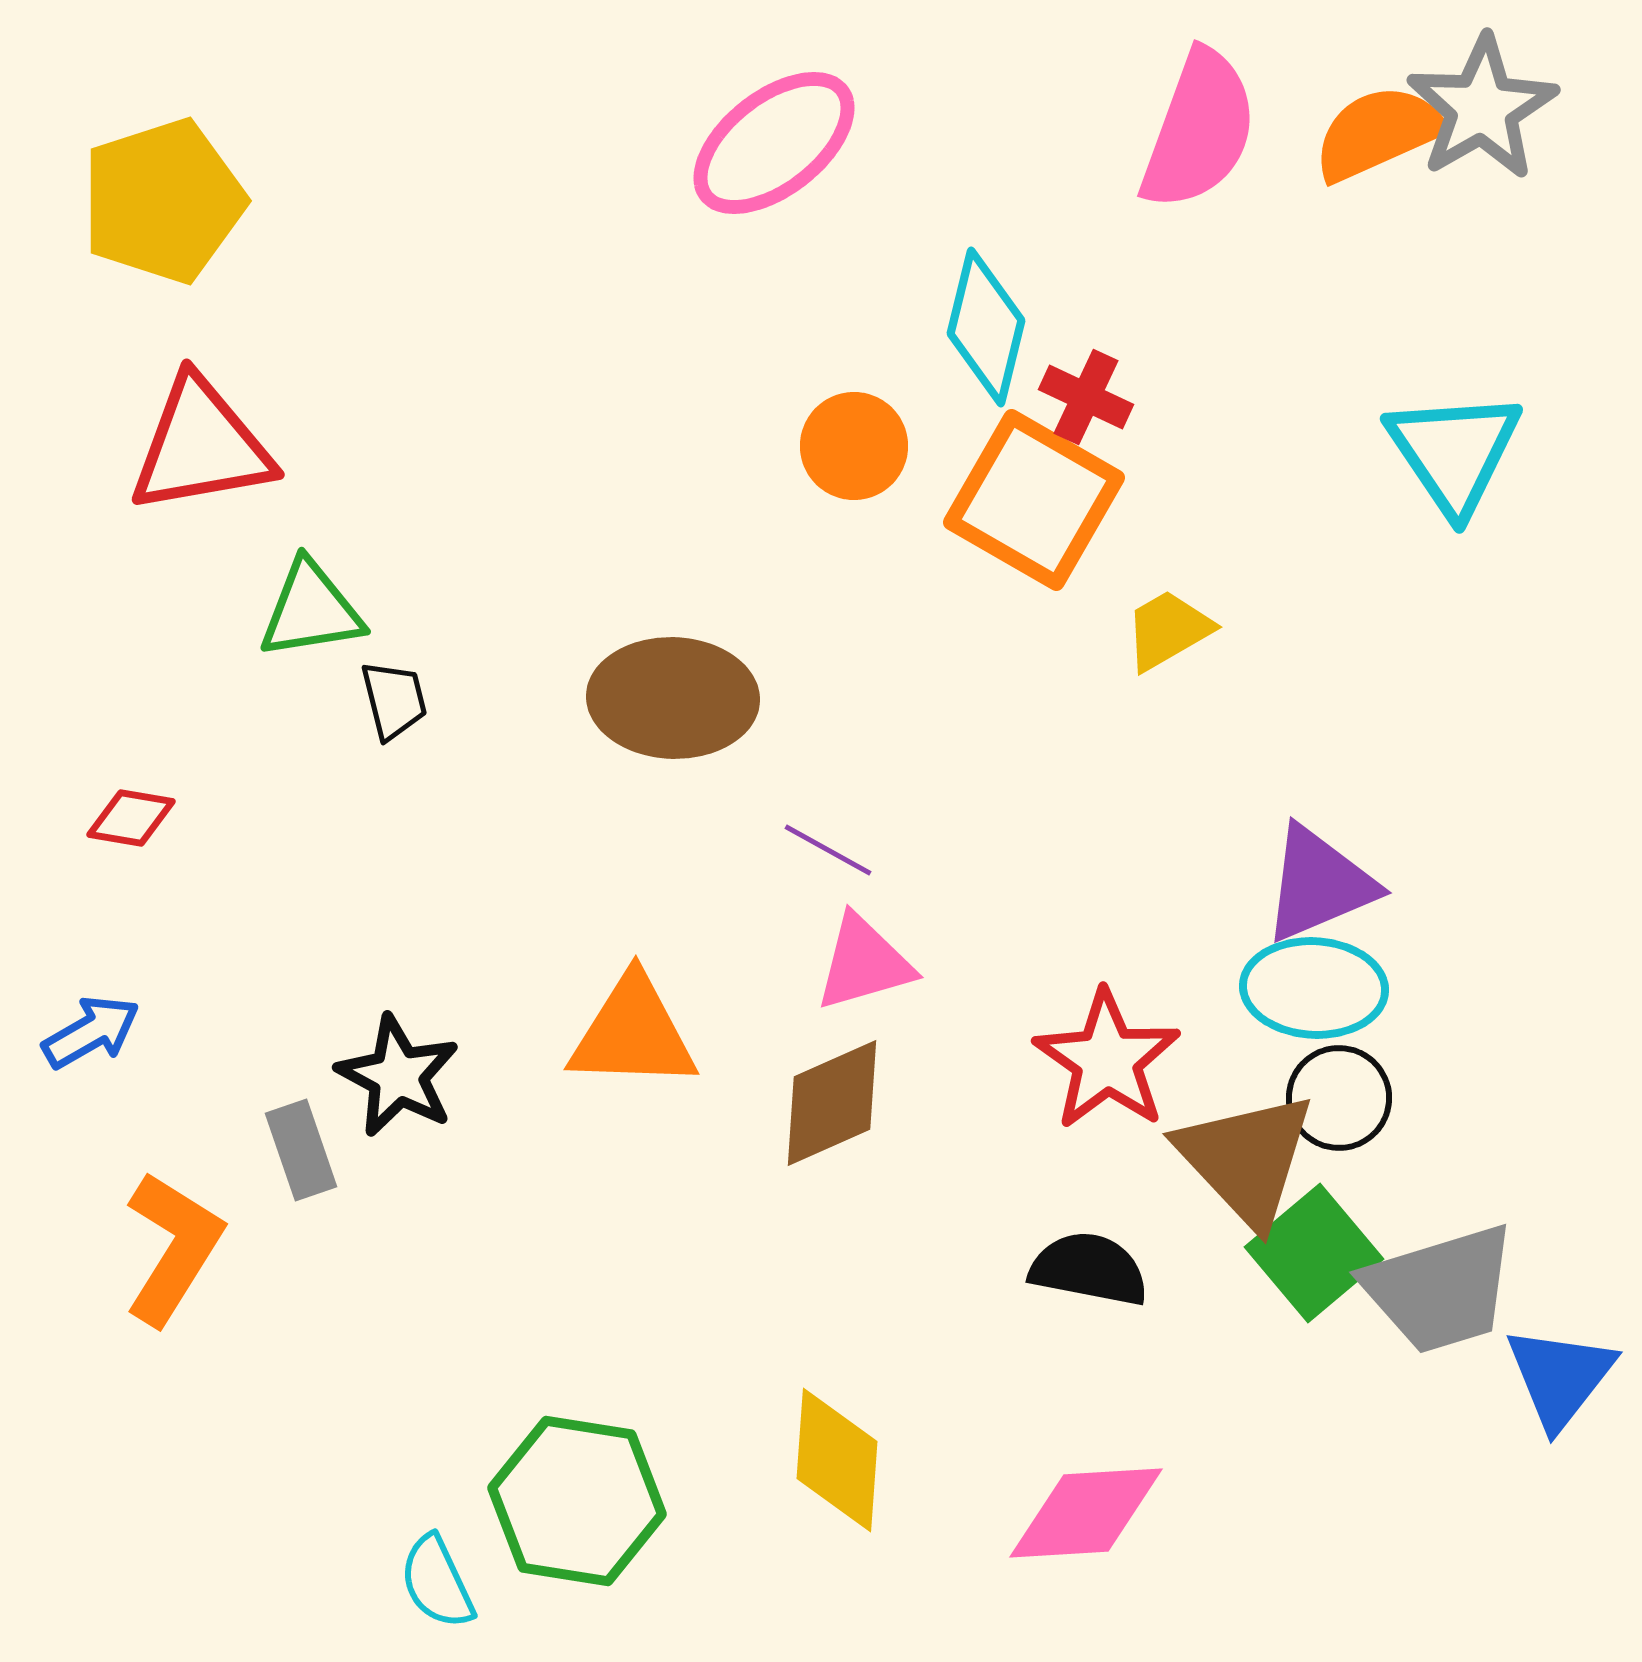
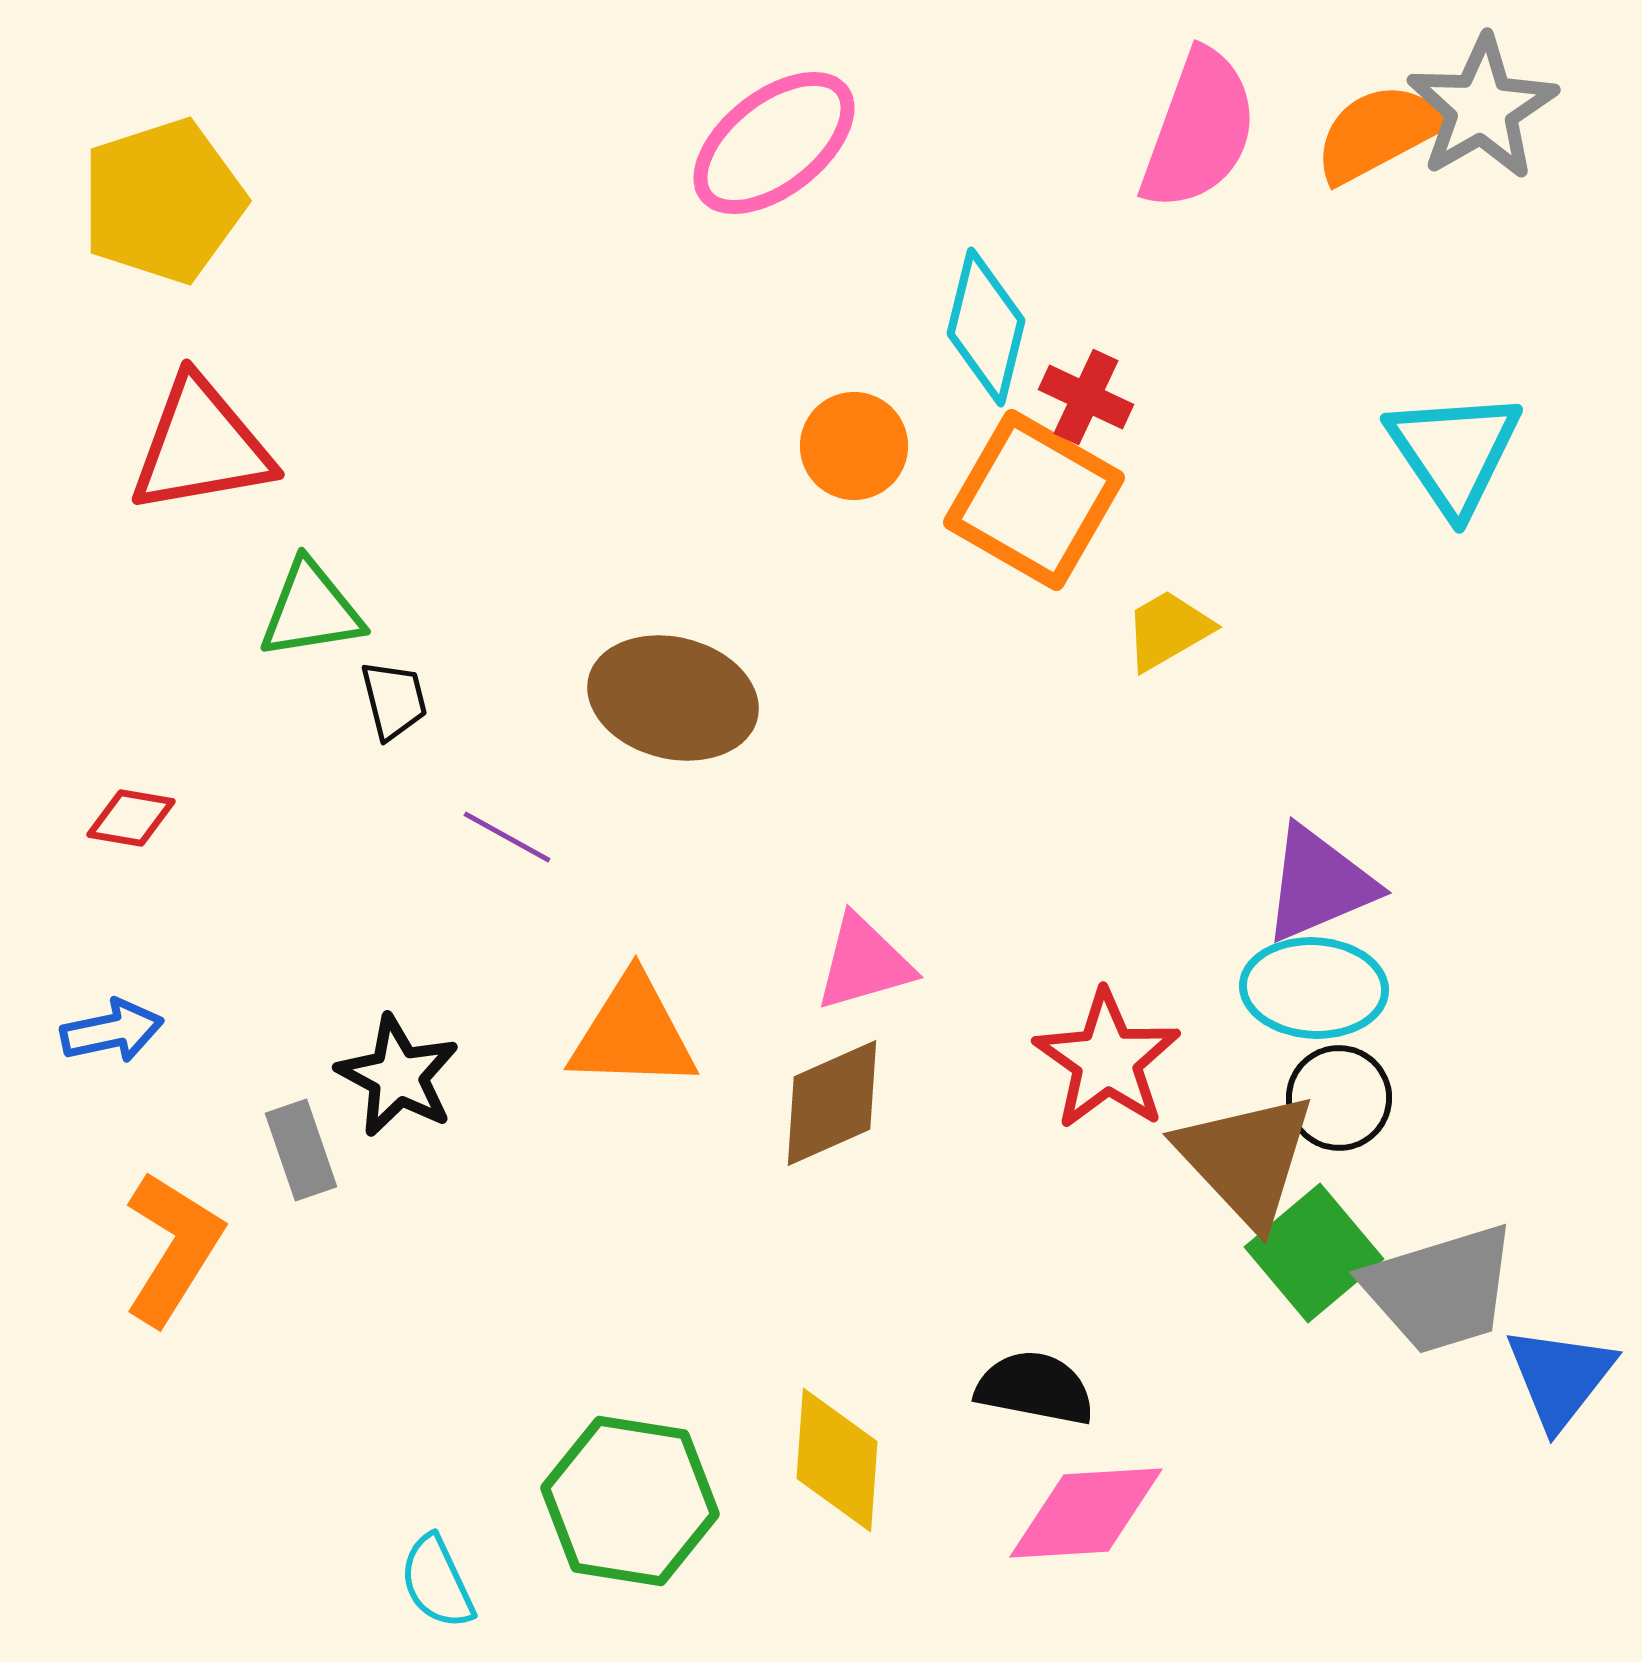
orange semicircle: rotated 4 degrees counterclockwise
brown ellipse: rotated 12 degrees clockwise
purple line: moved 321 px left, 13 px up
blue arrow: moved 21 px right, 1 px up; rotated 18 degrees clockwise
black semicircle: moved 54 px left, 119 px down
green hexagon: moved 53 px right
